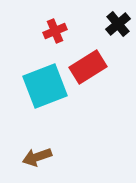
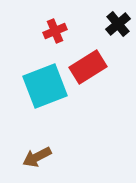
brown arrow: rotated 8 degrees counterclockwise
